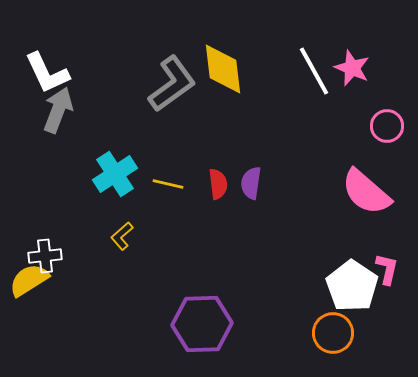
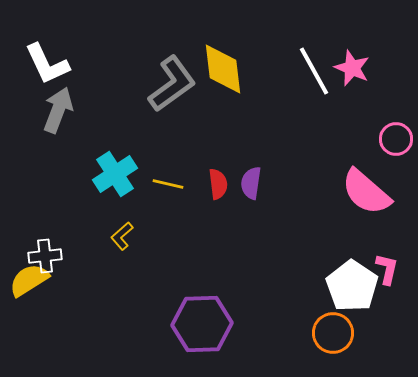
white L-shape: moved 9 px up
pink circle: moved 9 px right, 13 px down
